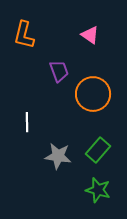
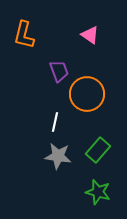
orange circle: moved 6 px left
white line: moved 28 px right; rotated 12 degrees clockwise
green star: moved 2 px down
